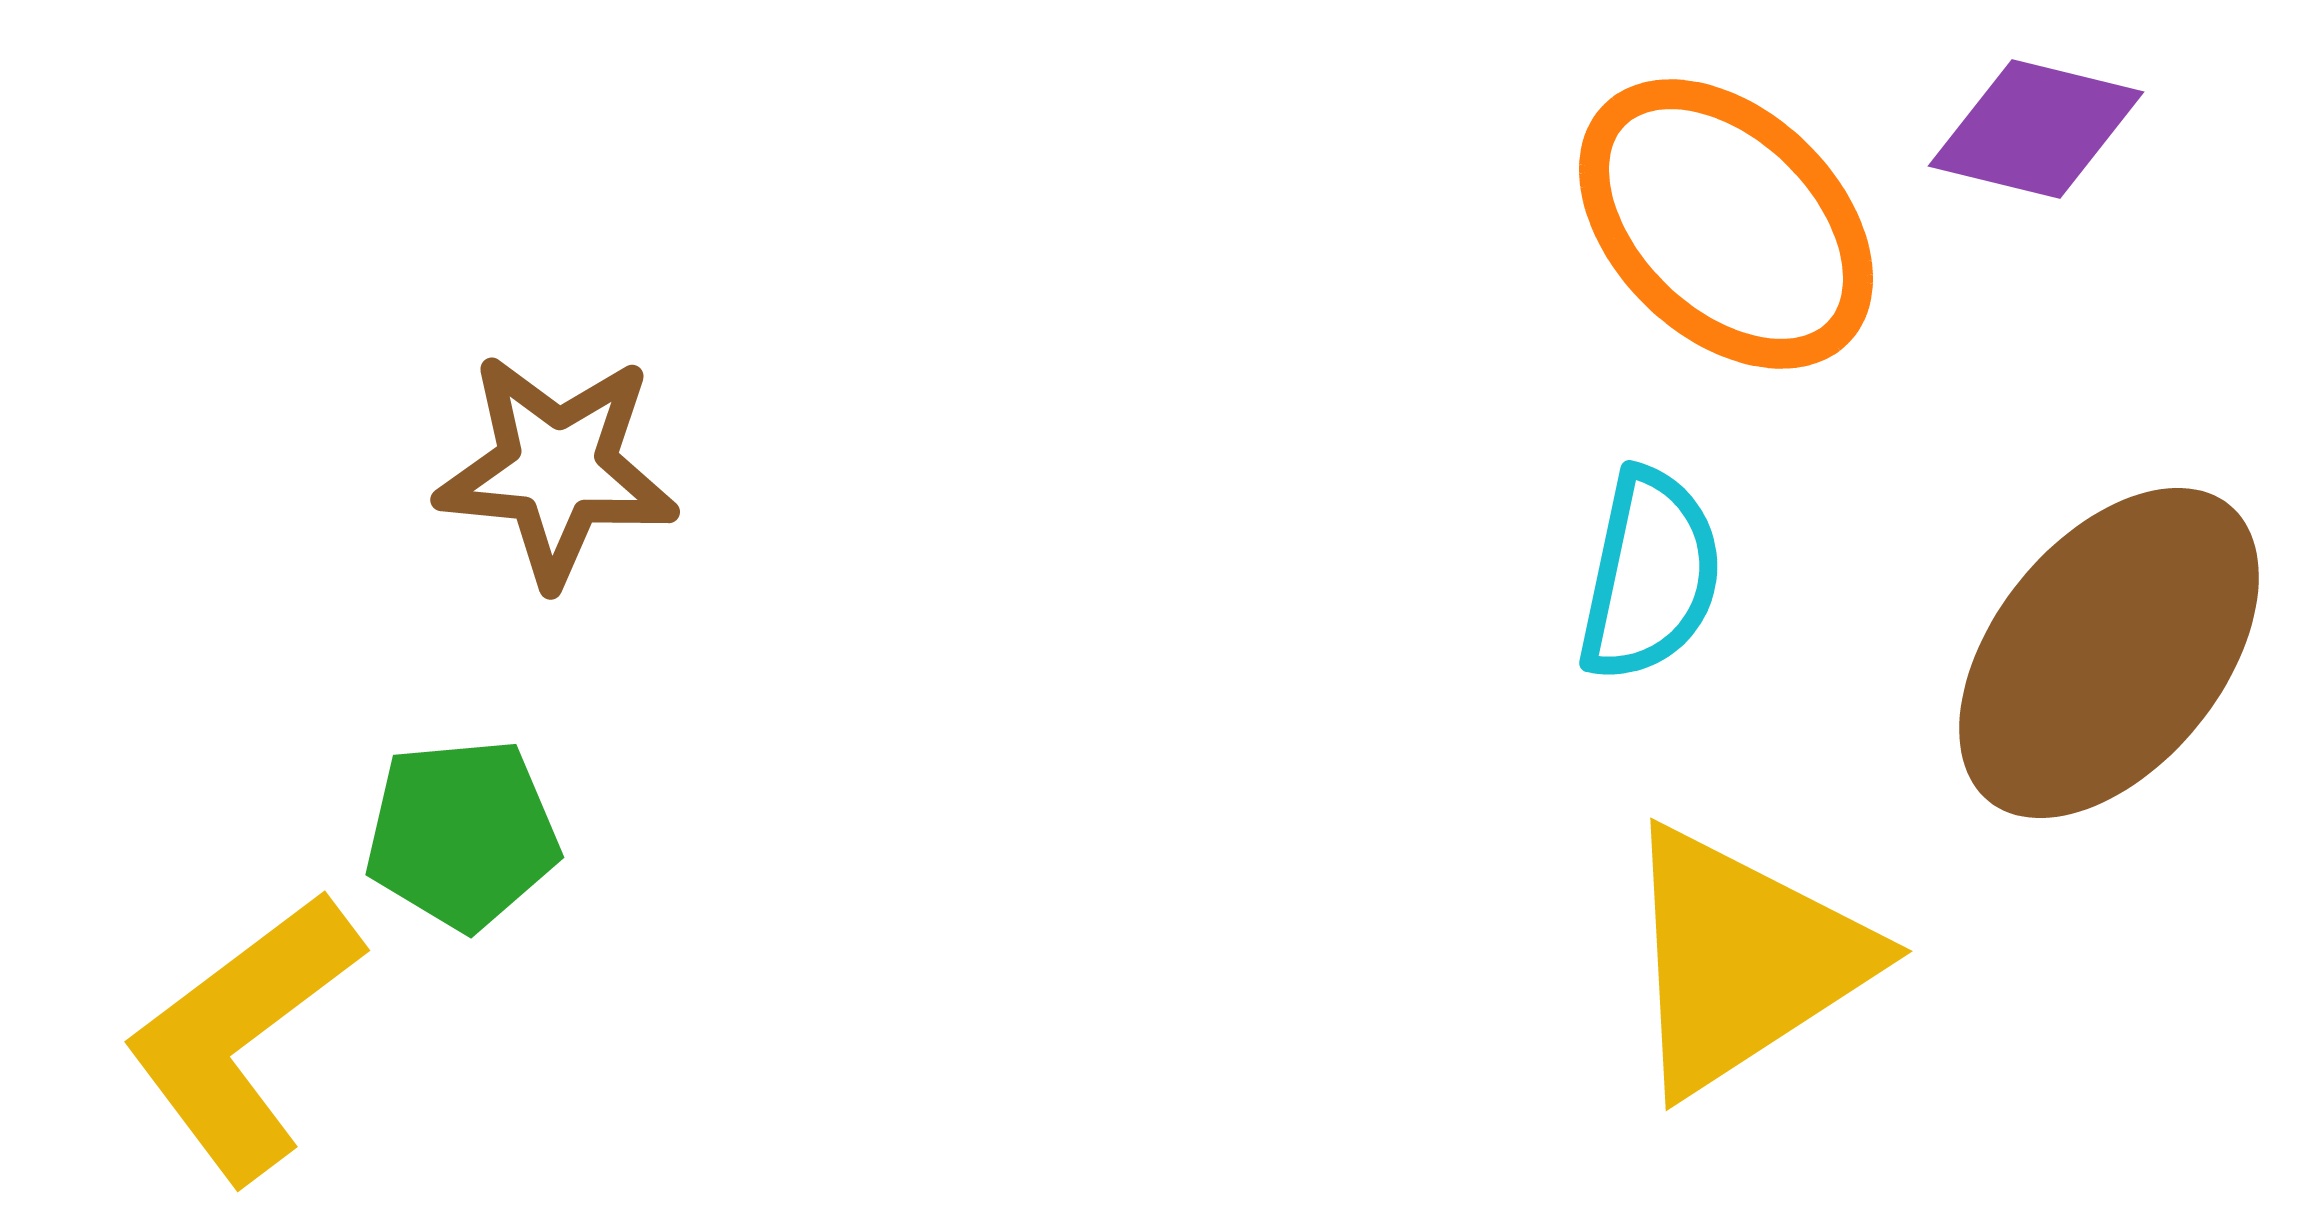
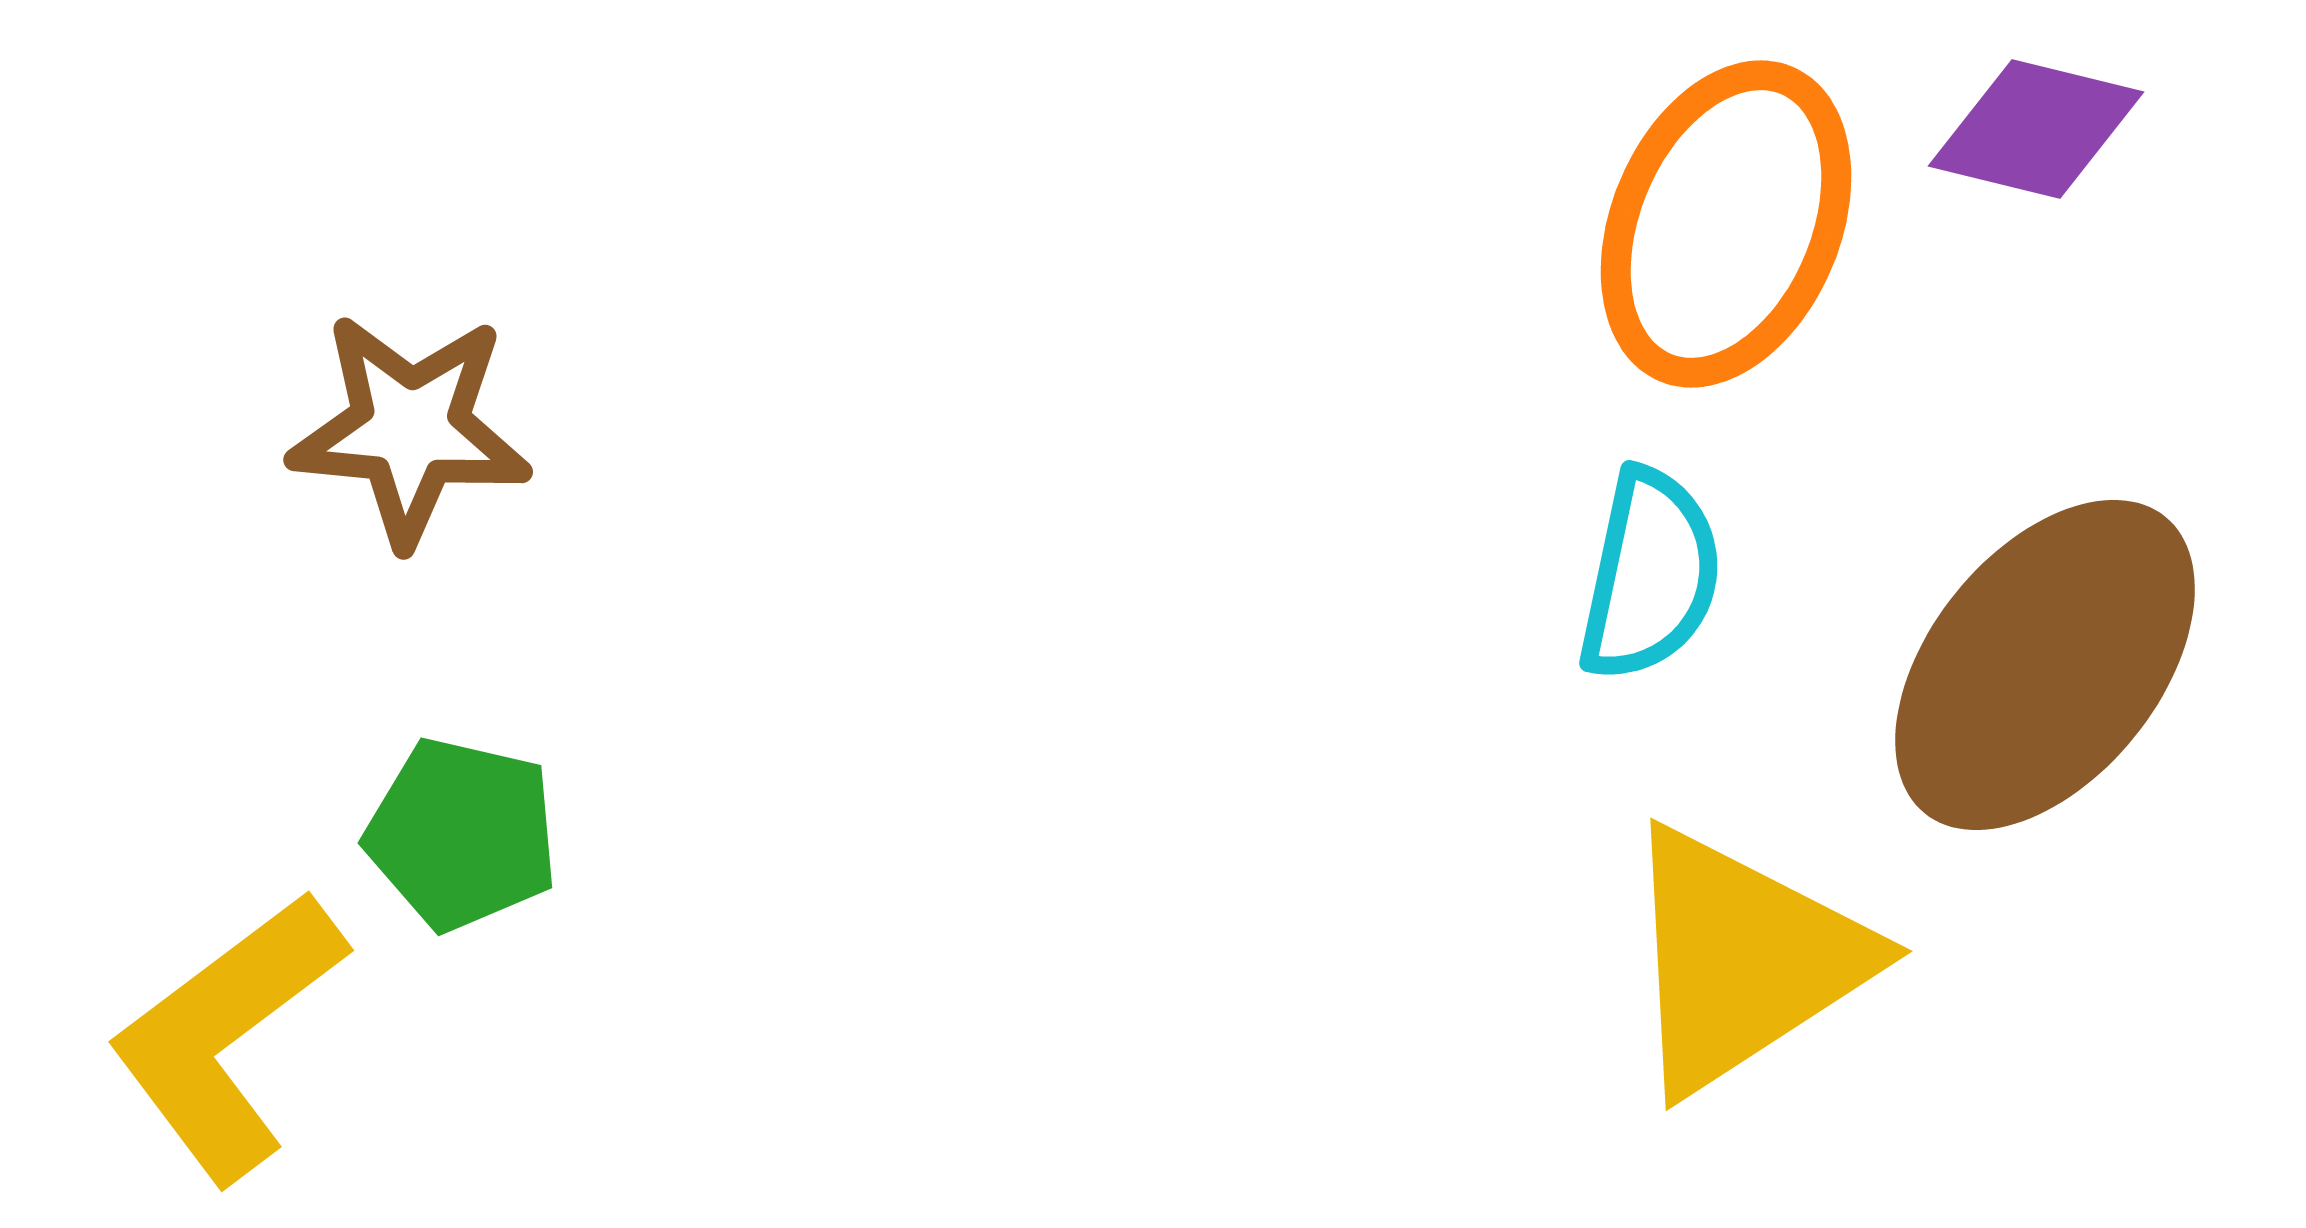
orange ellipse: rotated 69 degrees clockwise
brown star: moved 147 px left, 40 px up
brown ellipse: moved 64 px left, 12 px down
green pentagon: rotated 18 degrees clockwise
yellow L-shape: moved 16 px left
